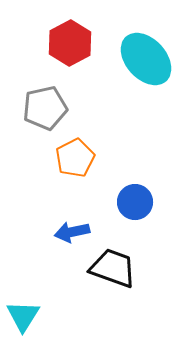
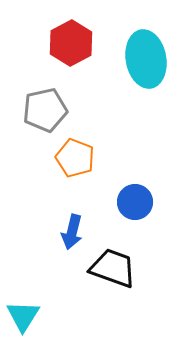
red hexagon: moved 1 px right
cyan ellipse: rotated 32 degrees clockwise
gray pentagon: moved 2 px down
orange pentagon: rotated 24 degrees counterclockwise
blue arrow: rotated 64 degrees counterclockwise
